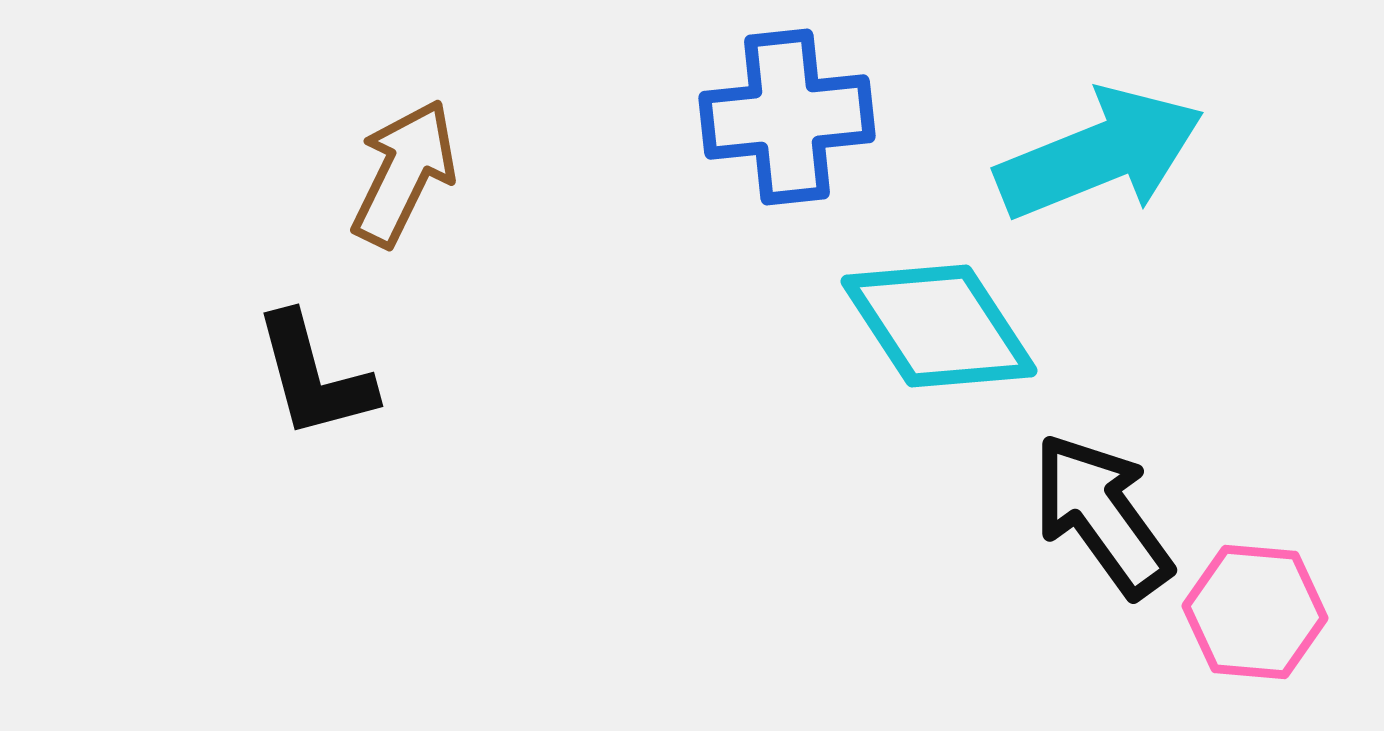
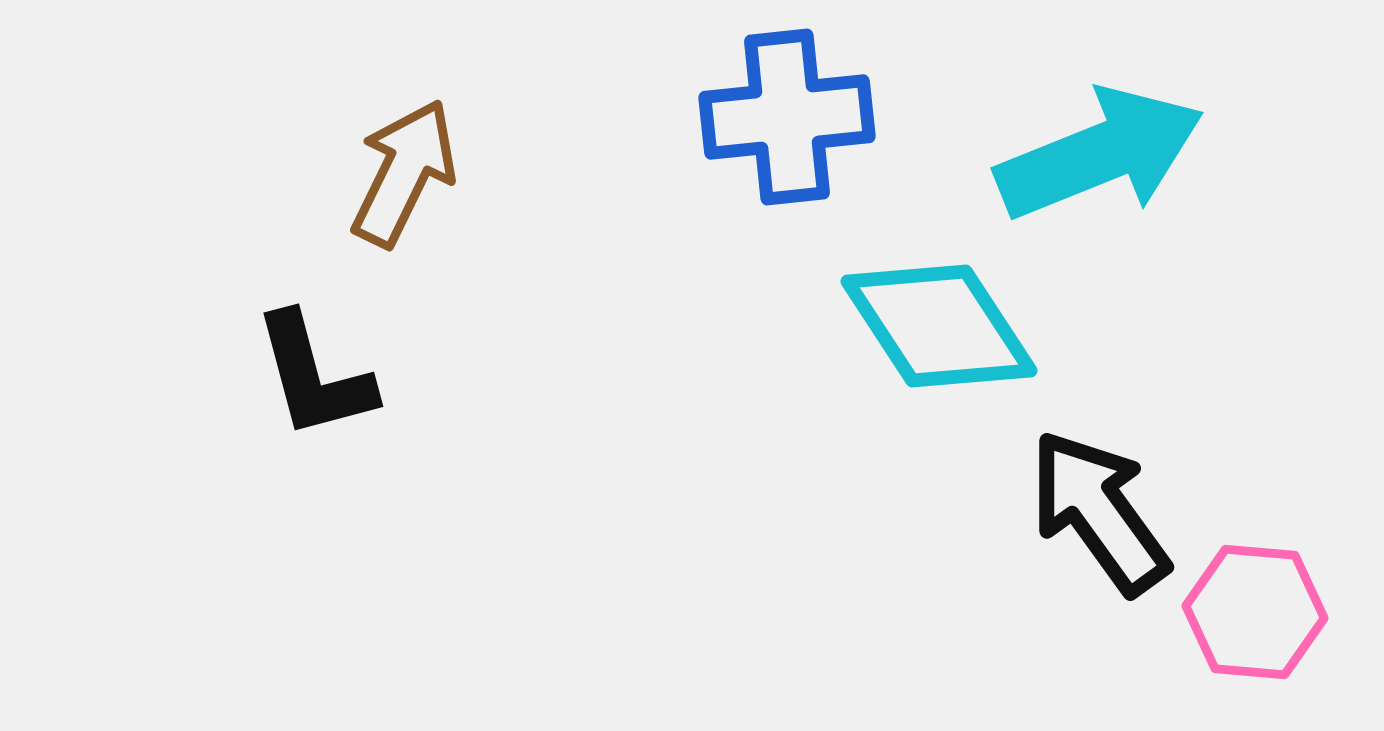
black arrow: moved 3 px left, 3 px up
